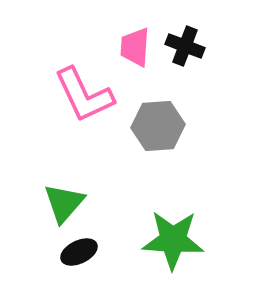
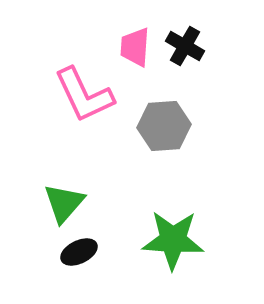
black cross: rotated 9 degrees clockwise
gray hexagon: moved 6 px right
